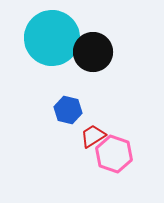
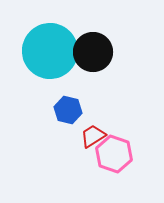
cyan circle: moved 2 px left, 13 px down
